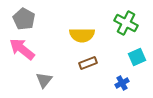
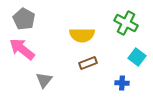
cyan square: rotated 30 degrees counterclockwise
blue cross: rotated 32 degrees clockwise
